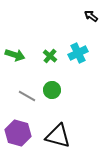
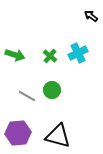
purple hexagon: rotated 20 degrees counterclockwise
